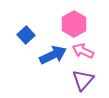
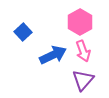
pink hexagon: moved 6 px right, 2 px up
blue square: moved 3 px left, 3 px up
pink arrow: rotated 135 degrees counterclockwise
